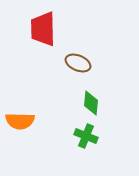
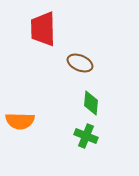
brown ellipse: moved 2 px right
